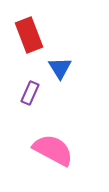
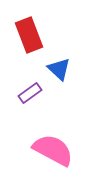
blue triangle: moved 1 px left, 1 px down; rotated 15 degrees counterclockwise
purple rectangle: rotated 30 degrees clockwise
